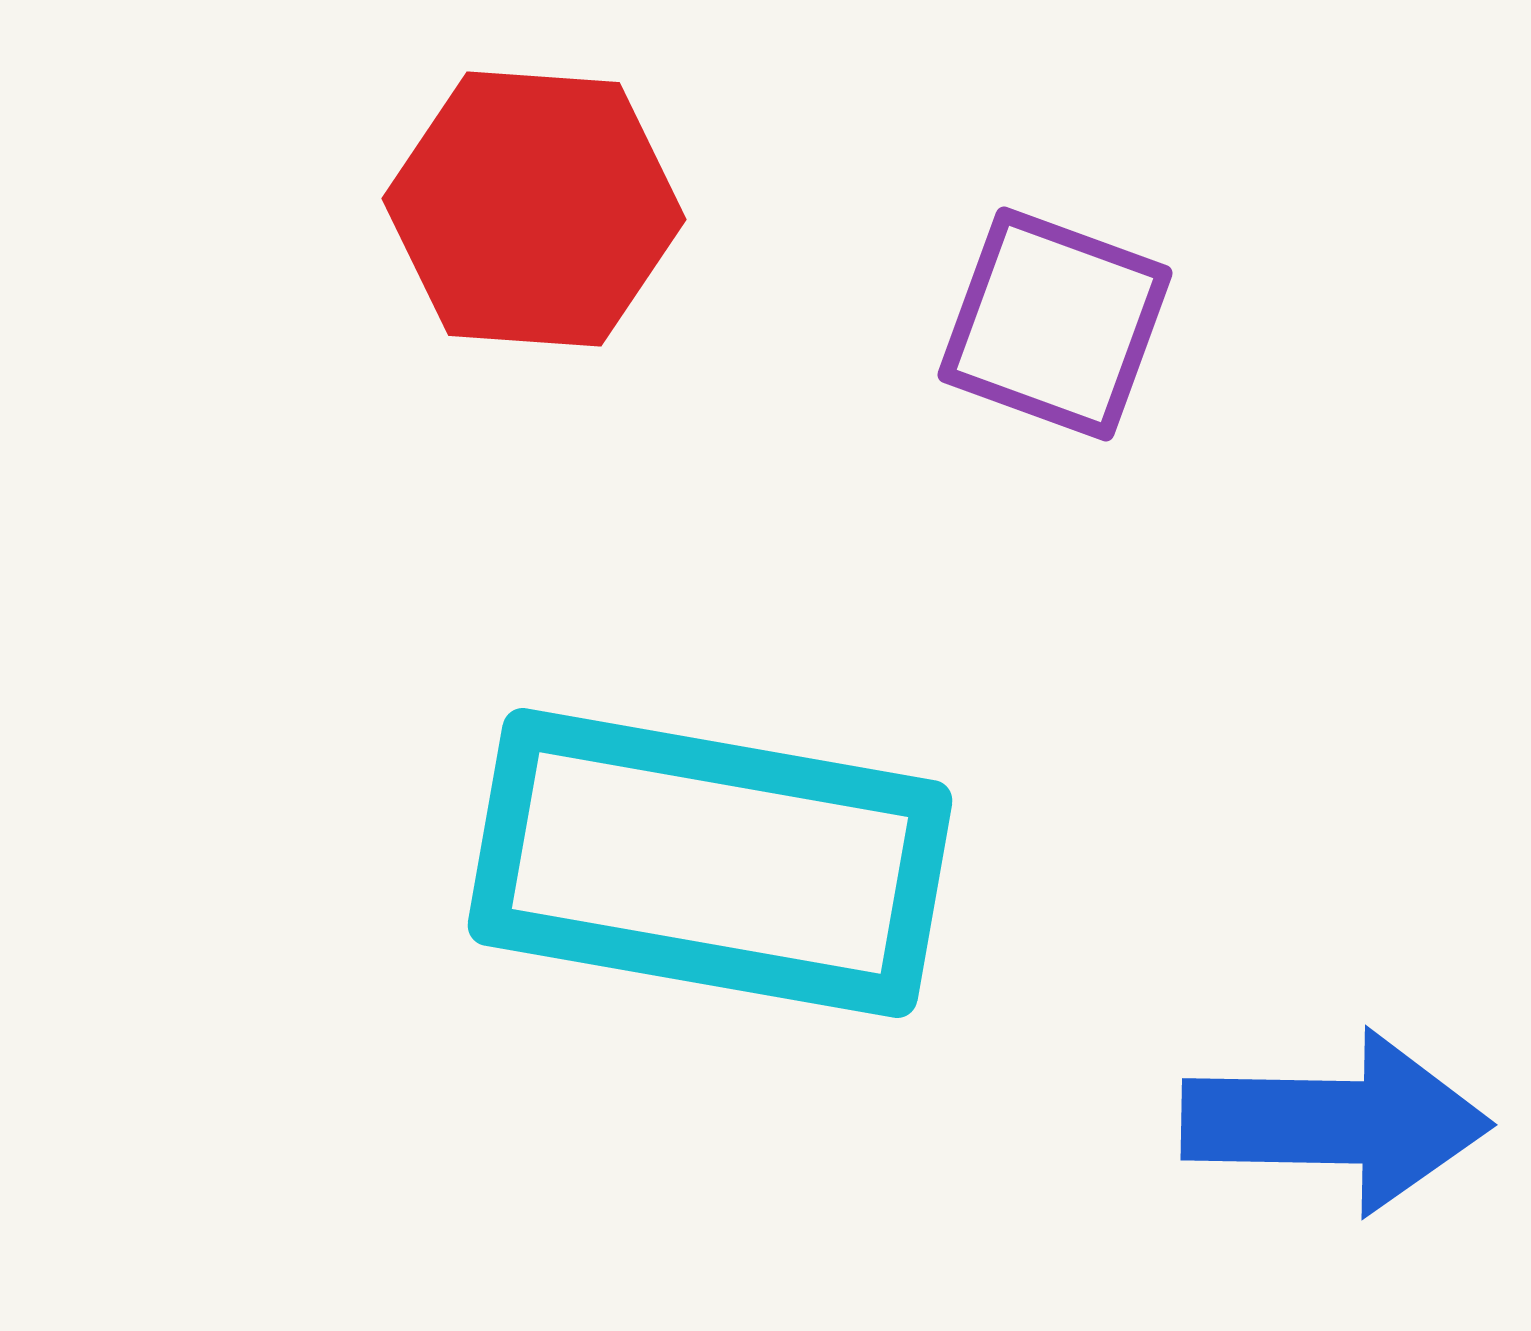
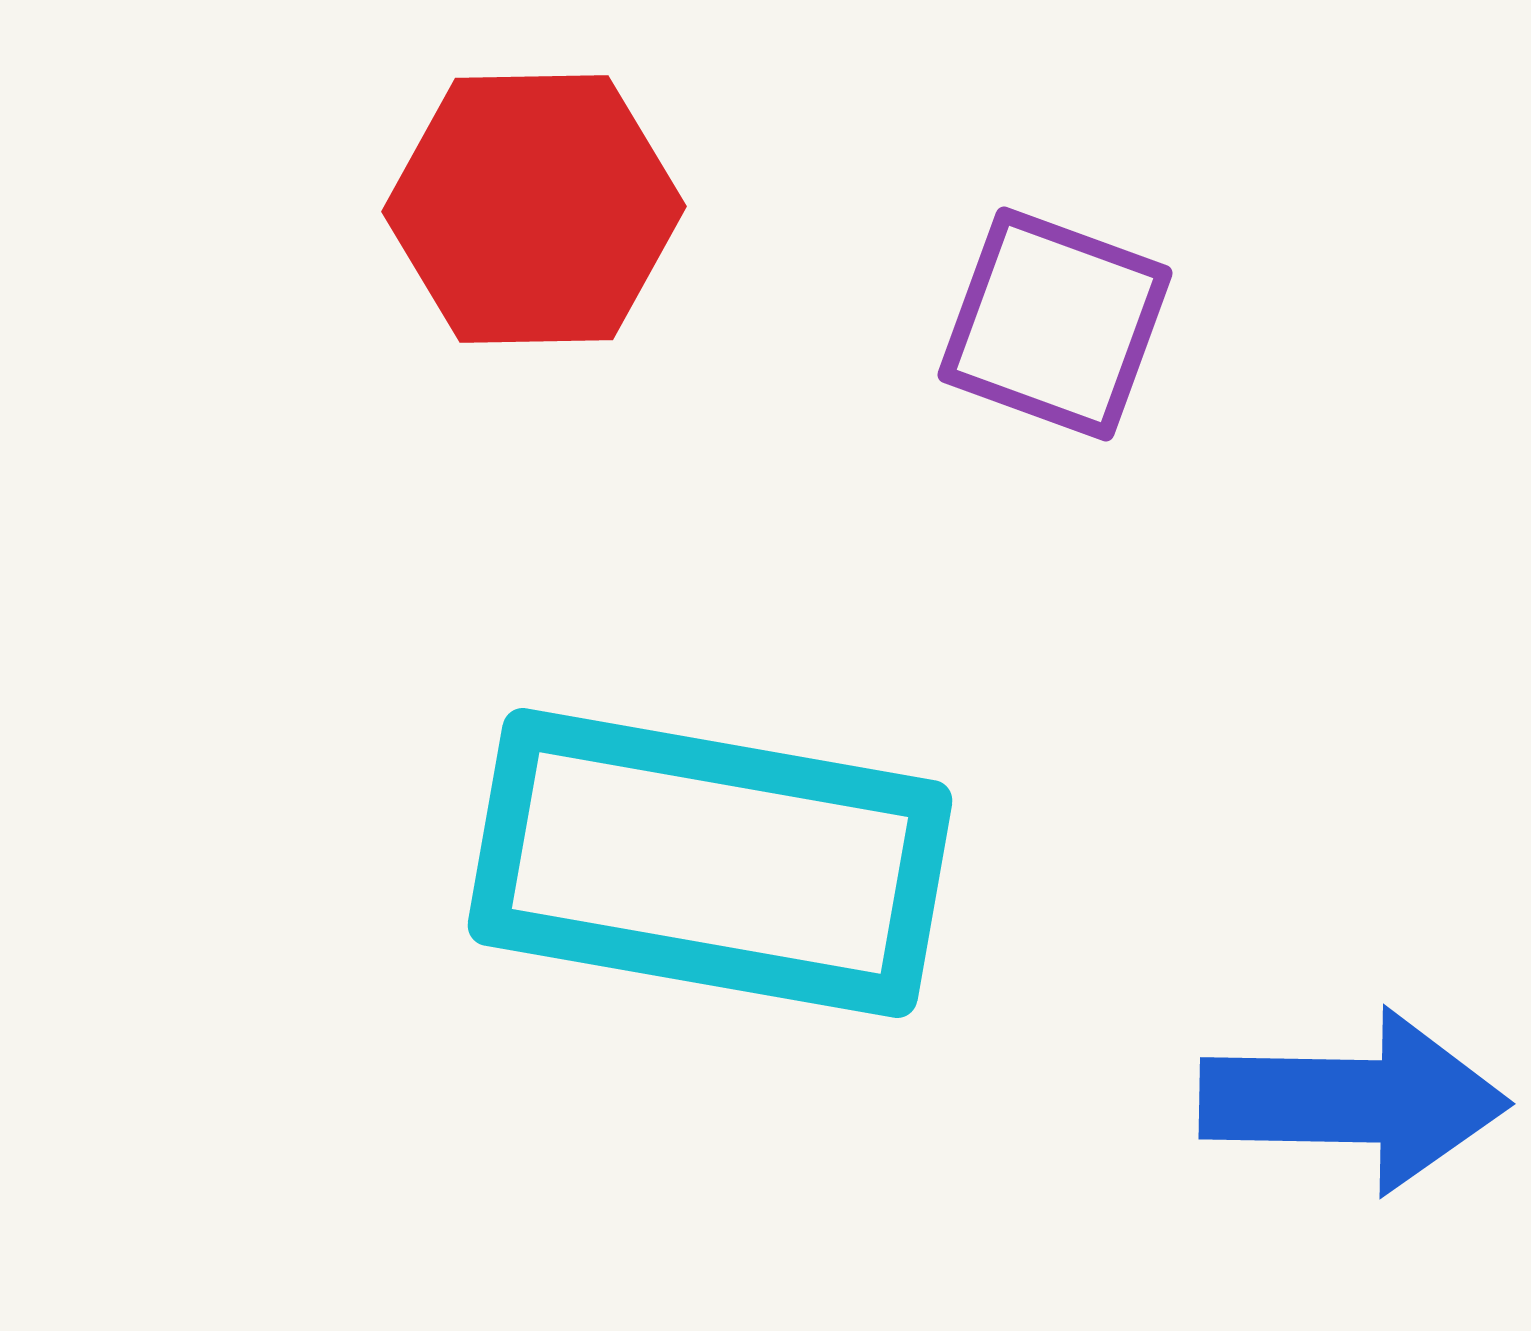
red hexagon: rotated 5 degrees counterclockwise
blue arrow: moved 18 px right, 21 px up
